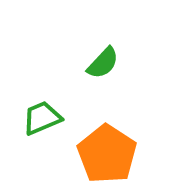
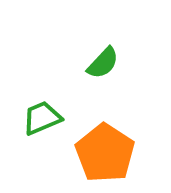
orange pentagon: moved 2 px left, 1 px up
